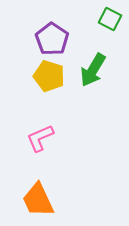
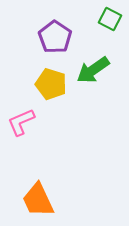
purple pentagon: moved 3 px right, 2 px up
green arrow: rotated 24 degrees clockwise
yellow pentagon: moved 2 px right, 8 px down
pink L-shape: moved 19 px left, 16 px up
